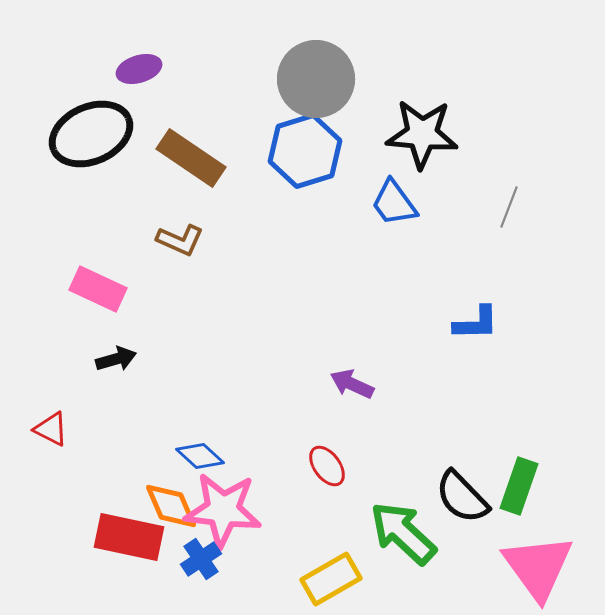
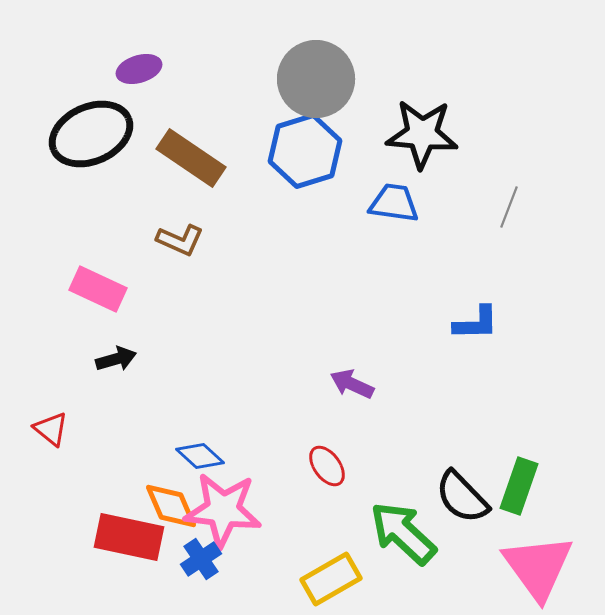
blue trapezoid: rotated 134 degrees clockwise
red triangle: rotated 12 degrees clockwise
